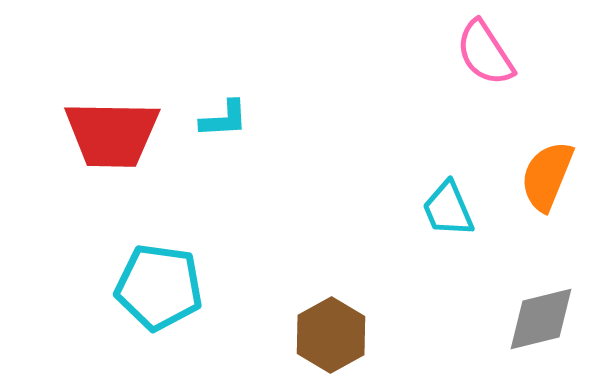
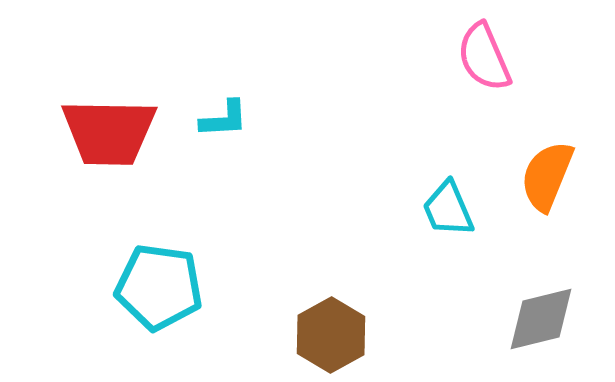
pink semicircle: moved 1 px left, 4 px down; rotated 10 degrees clockwise
red trapezoid: moved 3 px left, 2 px up
